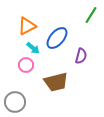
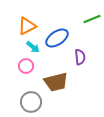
green line: moved 1 px right, 4 px down; rotated 36 degrees clockwise
blue ellipse: rotated 15 degrees clockwise
cyan arrow: moved 1 px up
purple semicircle: moved 1 px left, 1 px down; rotated 21 degrees counterclockwise
pink circle: moved 1 px down
gray circle: moved 16 px right
